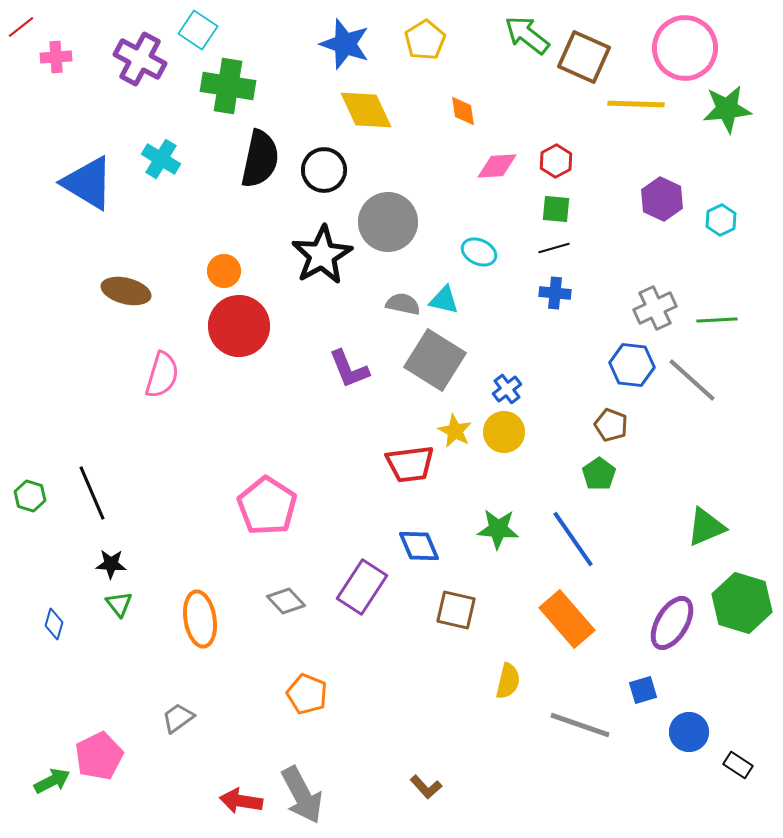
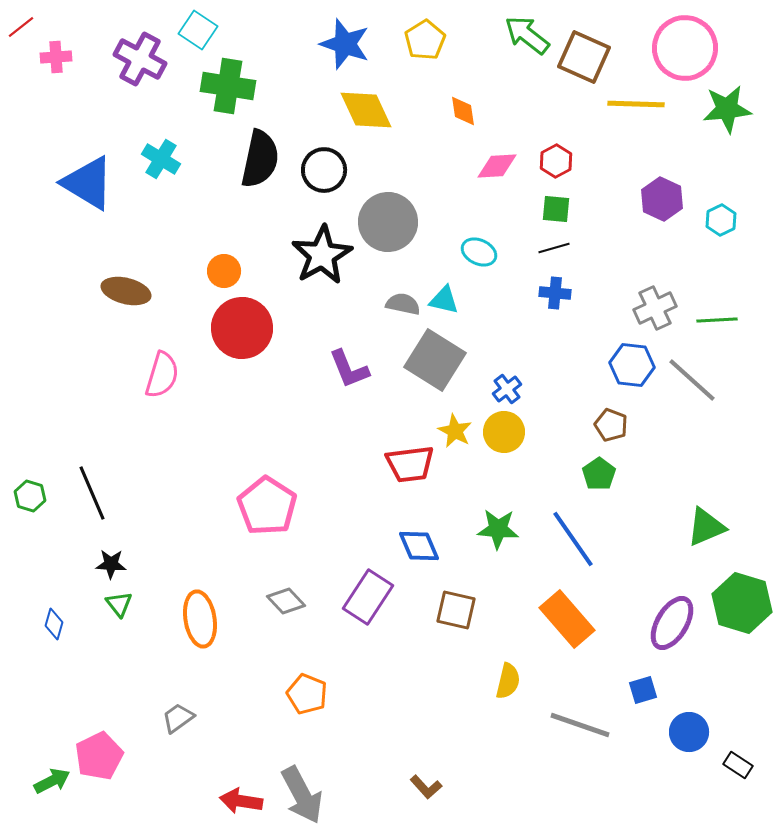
red circle at (239, 326): moved 3 px right, 2 px down
purple rectangle at (362, 587): moved 6 px right, 10 px down
